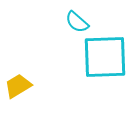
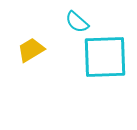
yellow trapezoid: moved 13 px right, 36 px up
